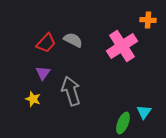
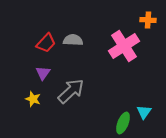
gray semicircle: rotated 24 degrees counterclockwise
pink cross: moved 2 px right
gray arrow: rotated 64 degrees clockwise
